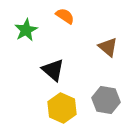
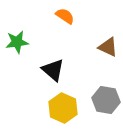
green star: moved 9 px left, 12 px down; rotated 20 degrees clockwise
brown triangle: rotated 15 degrees counterclockwise
yellow hexagon: moved 1 px right
